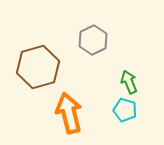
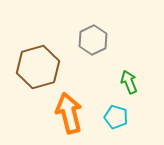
cyan pentagon: moved 9 px left, 7 px down
